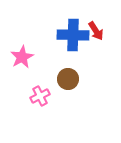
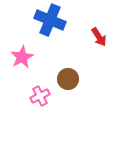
red arrow: moved 3 px right, 6 px down
blue cross: moved 23 px left, 15 px up; rotated 20 degrees clockwise
